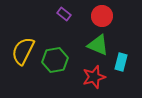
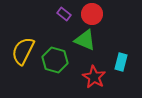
red circle: moved 10 px left, 2 px up
green triangle: moved 13 px left, 5 px up
green hexagon: rotated 25 degrees clockwise
red star: rotated 25 degrees counterclockwise
